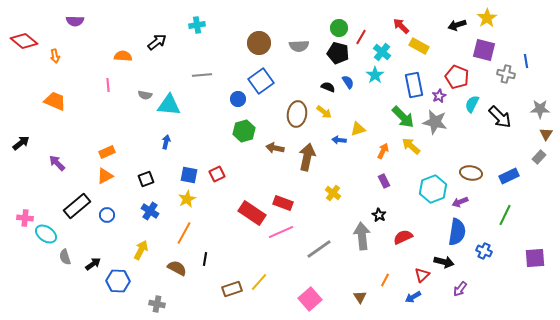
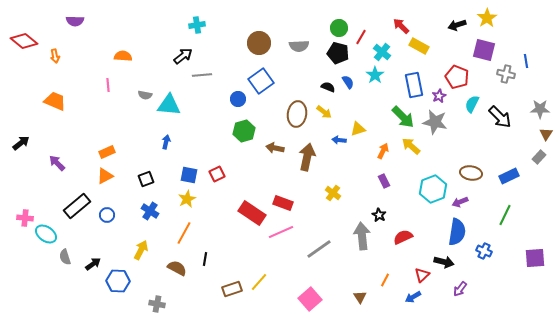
black arrow at (157, 42): moved 26 px right, 14 px down
